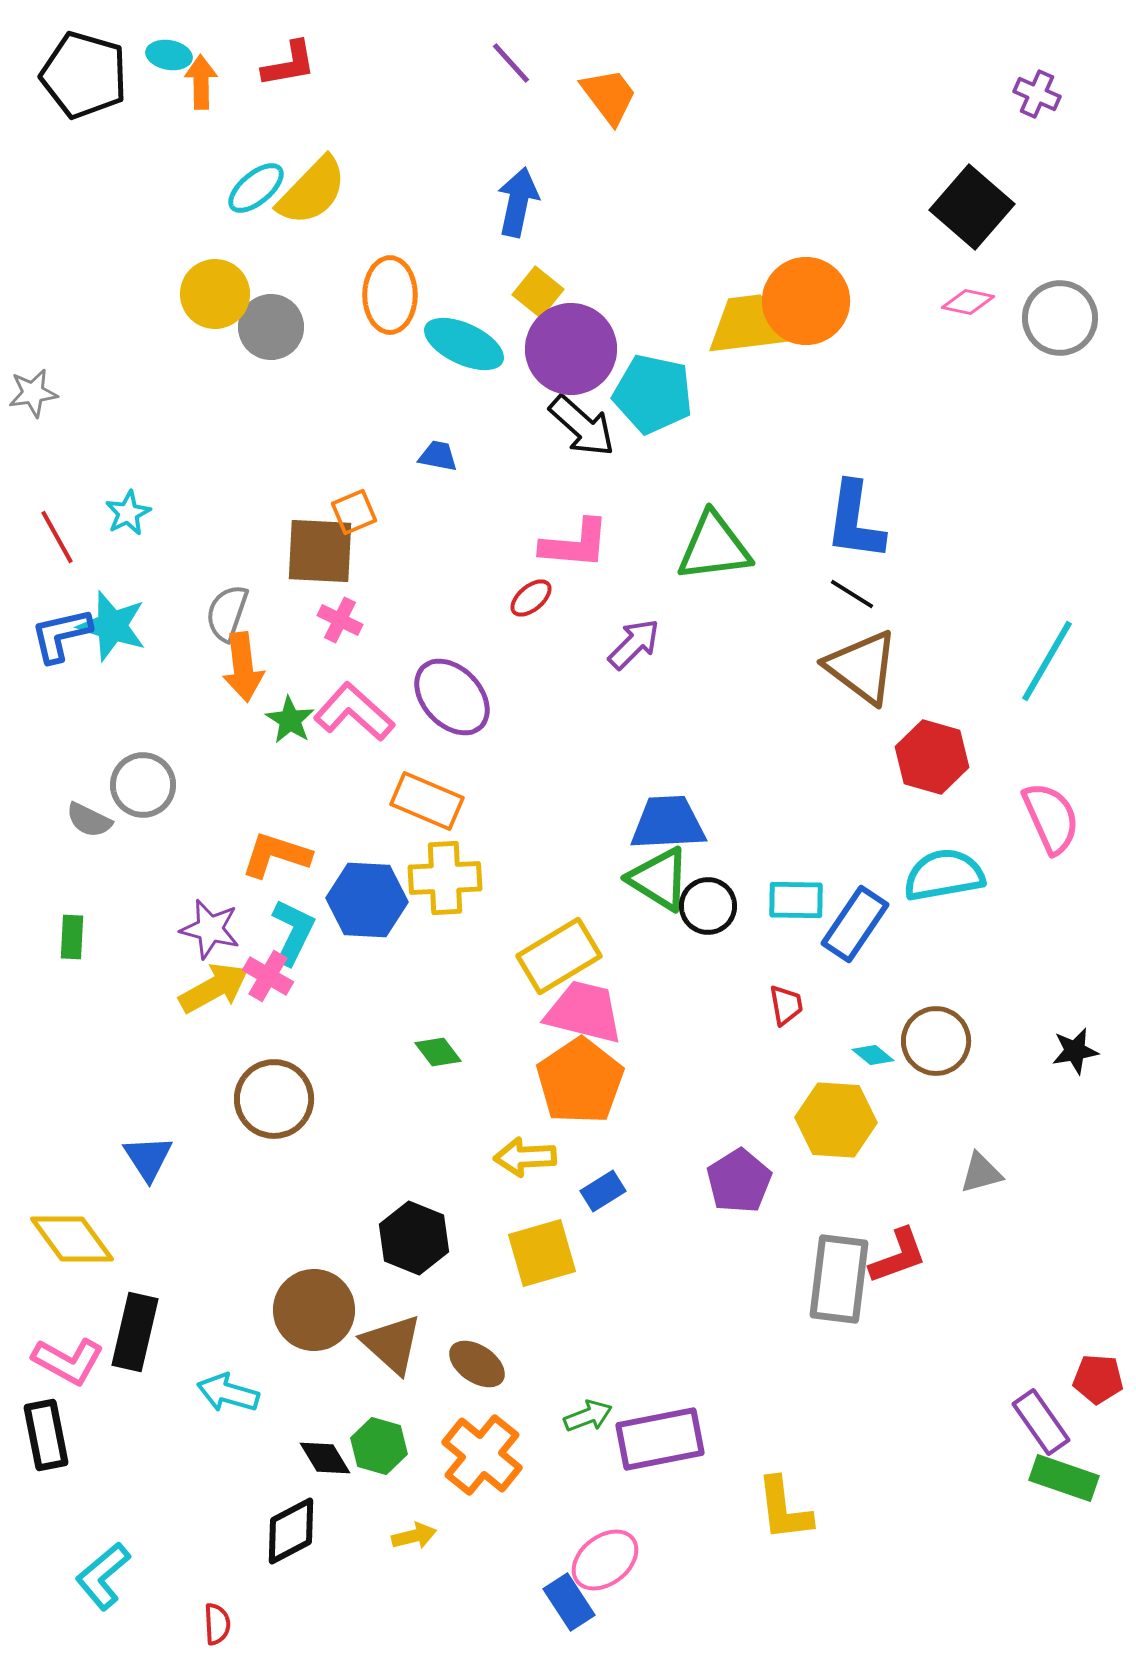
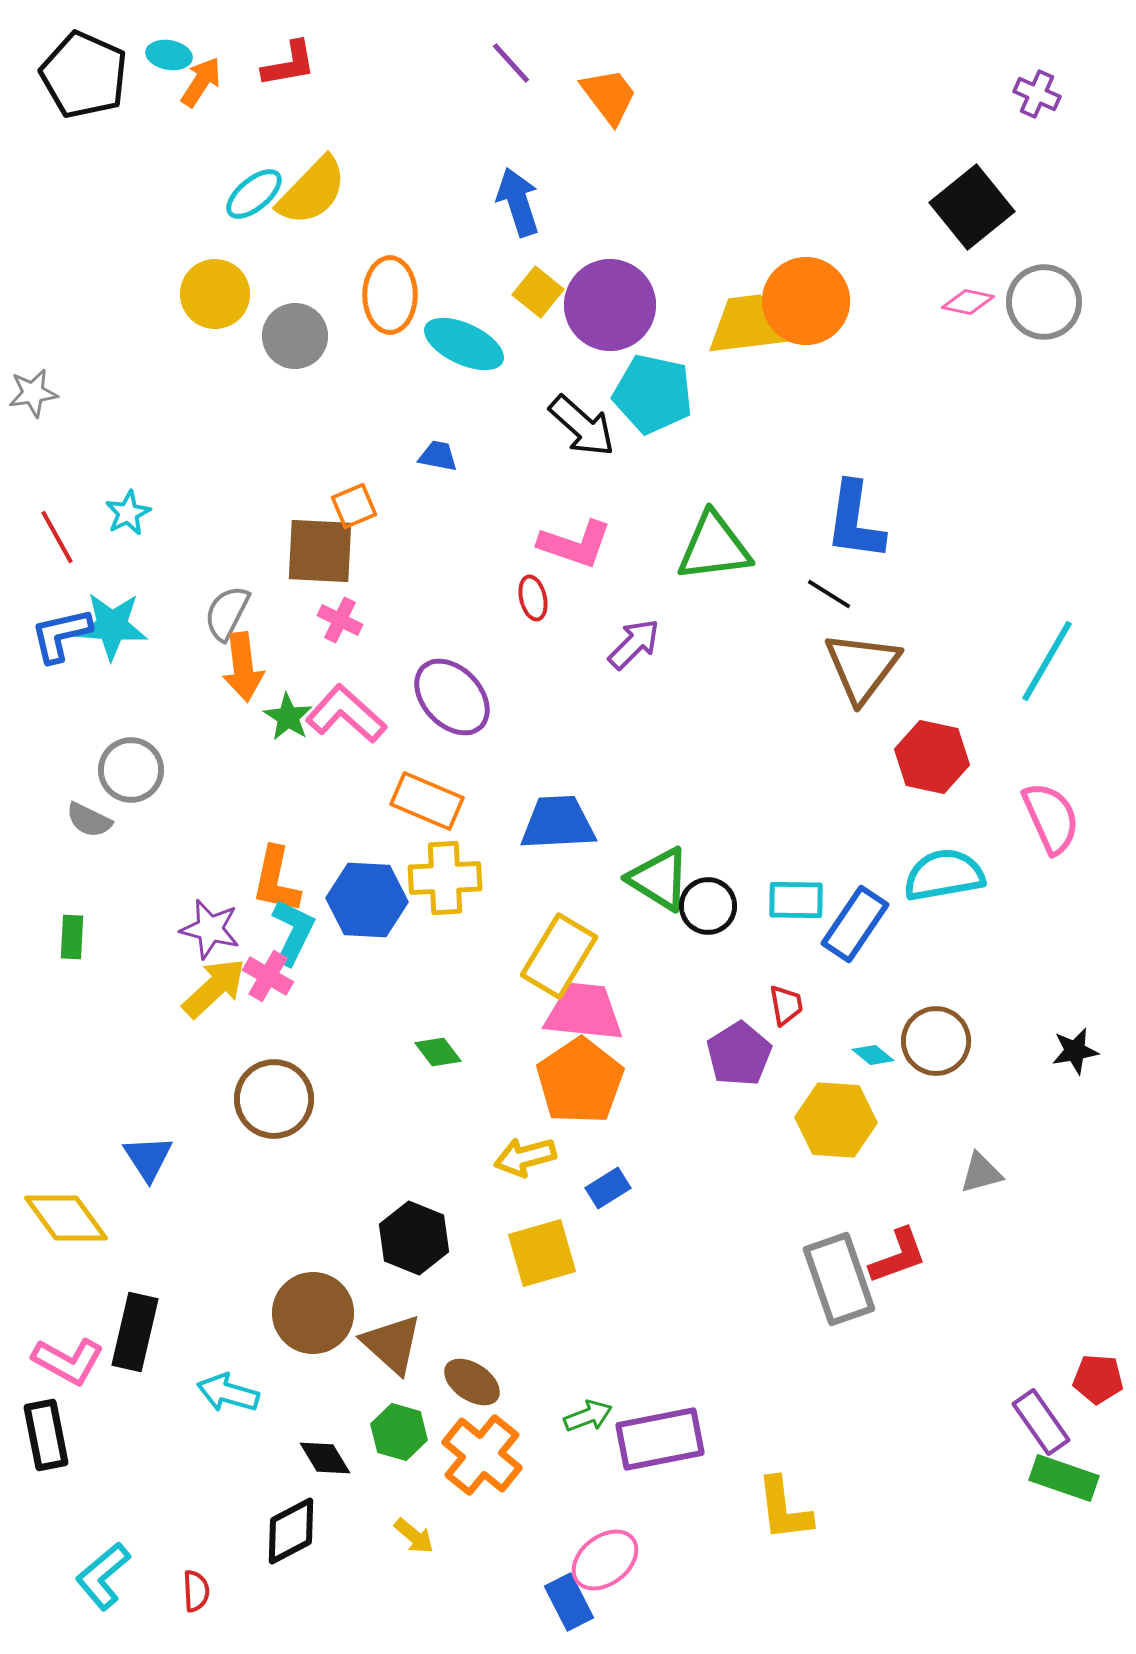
black pentagon at (84, 75): rotated 8 degrees clockwise
orange arrow at (201, 82): rotated 34 degrees clockwise
cyan ellipse at (256, 188): moved 2 px left, 6 px down
blue arrow at (518, 202): rotated 30 degrees counterclockwise
black square at (972, 207): rotated 10 degrees clockwise
gray circle at (1060, 318): moved 16 px left, 16 px up
gray circle at (271, 327): moved 24 px right, 9 px down
purple circle at (571, 349): moved 39 px right, 44 px up
orange square at (354, 512): moved 6 px up
pink L-shape at (575, 544): rotated 14 degrees clockwise
black line at (852, 594): moved 23 px left
red ellipse at (531, 598): moved 2 px right; rotated 63 degrees counterclockwise
gray semicircle at (227, 613): rotated 8 degrees clockwise
cyan star at (112, 626): rotated 14 degrees counterclockwise
brown triangle at (862, 667): rotated 30 degrees clockwise
pink L-shape at (354, 712): moved 8 px left, 2 px down
green star at (290, 720): moved 2 px left, 3 px up
red hexagon at (932, 757): rotated 4 degrees counterclockwise
gray circle at (143, 785): moved 12 px left, 15 px up
blue trapezoid at (668, 823): moved 110 px left
orange L-shape at (276, 855): moved 25 px down; rotated 96 degrees counterclockwise
yellow rectangle at (559, 956): rotated 28 degrees counterclockwise
yellow arrow at (214, 988): rotated 14 degrees counterclockwise
pink trapezoid at (584, 1012): rotated 8 degrees counterclockwise
yellow arrow at (525, 1157): rotated 12 degrees counterclockwise
purple pentagon at (739, 1181): moved 127 px up
blue rectangle at (603, 1191): moved 5 px right, 3 px up
yellow diamond at (72, 1239): moved 6 px left, 21 px up
gray rectangle at (839, 1279): rotated 26 degrees counterclockwise
brown circle at (314, 1310): moved 1 px left, 3 px down
brown ellipse at (477, 1364): moved 5 px left, 18 px down
green hexagon at (379, 1446): moved 20 px right, 14 px up
yellow arrow at (414, 1536): rotated 54 degrees clockwise
blue rectangle at (569, 1602): rotated 6 degrees clockwise
red semicircle at (217, 1624): moved 21 px left, 33 px up
